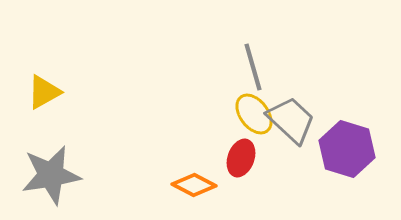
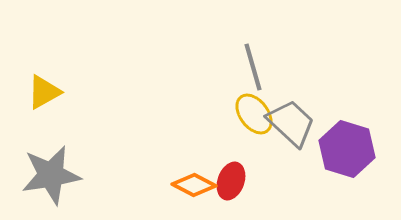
gray trapezoid: moved 3 px down
red ellipse: moved 10 px left, 23 px down
